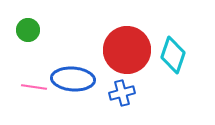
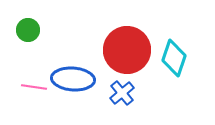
cyan diamond: moved 1 px right, 3 px down
blue cross: rotated 25 degrees counterclockwise
